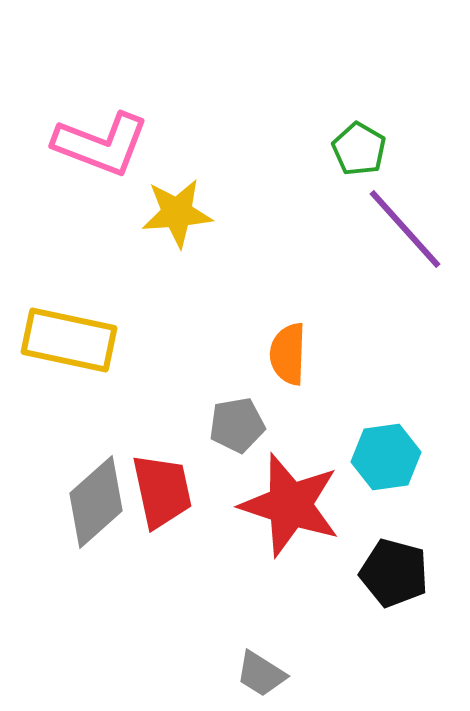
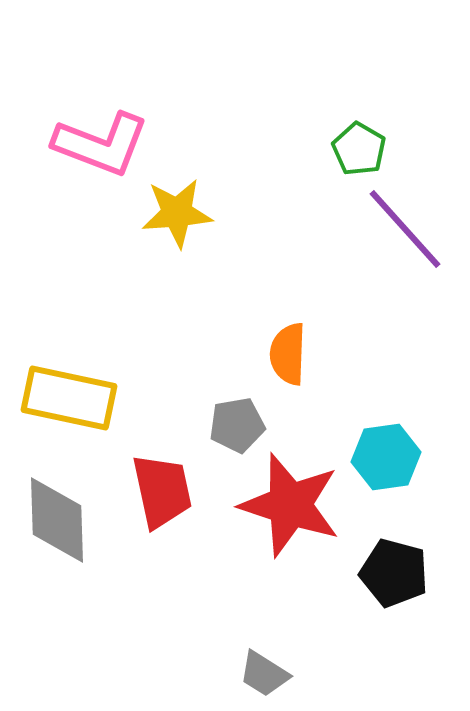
yellow rectangle: moved 58 px down
gray diamond: moved 39 px left, 18 px down; rotated 50 degrees counterclockwise
gray trapezoid: moved 3 px right
